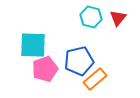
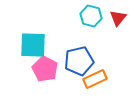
cyan hexagon: moved 1 px up
pink pentagon: rotated 25 degrees counterclockwise
orange rectangle: rotated 15 degrees clockwise
